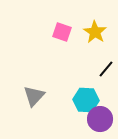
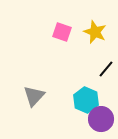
yellow star: rotated 10 degrees counterclockwise
cyan hexagon: rotated 20 degrees clockwise
purple circle: moved 1 px right
